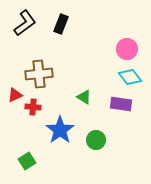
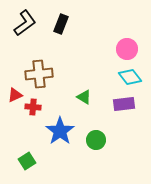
purple rectangle: moved 3 px right; rotated 15 degrees counterclockwise
blue star: moved 1 px down
